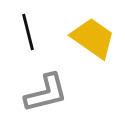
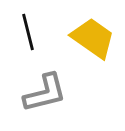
gray L-shape: moved 1 px left
